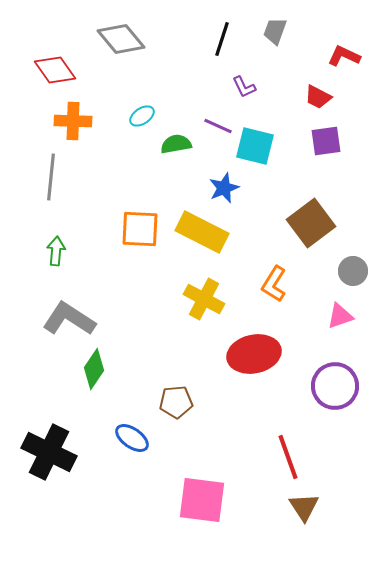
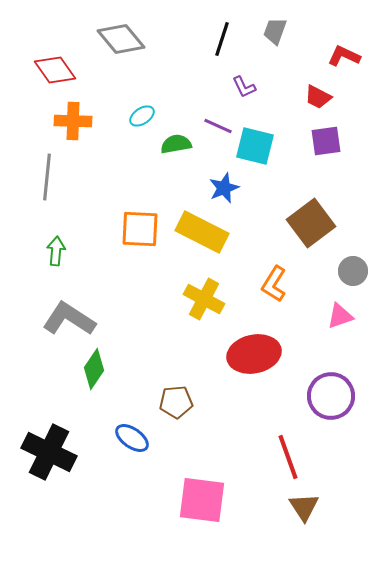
gray line: moved 4 px left
purple circle: moved 4 px left, 10 px down
